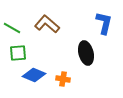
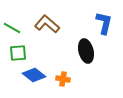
black ellipse: moved 2 px up
blue diamond: rotated 15 degrees clockwise
